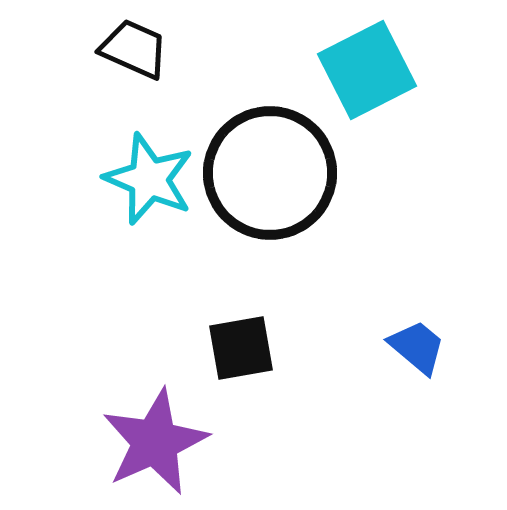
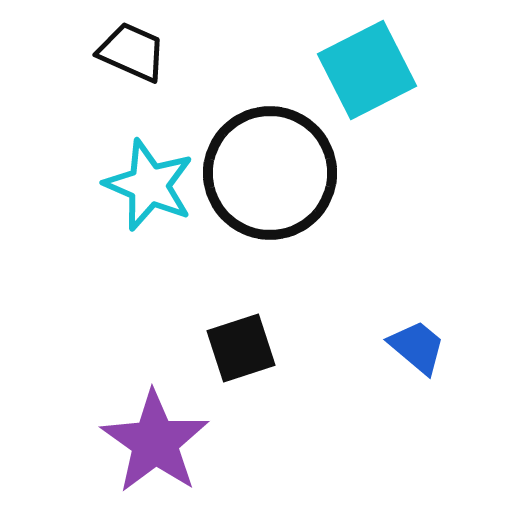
black trapezoid: moved 2 px left, 3 px down
cyan star: moved 6 px down
black square: rotated 8 degrees counterclockwise
purple star: rotated 13 degrees counterclockwise
